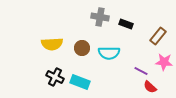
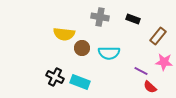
black rectangle: moved 7 px right, 5 px up
yellow semicircle: moved 12 px right, 10 px up; rotated 10 degrees clockwise
